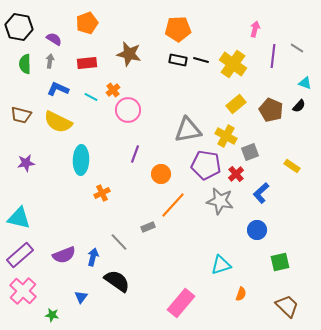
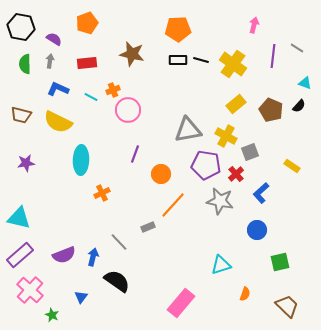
black hexagon at (19, 27): moved 2 px right
pink arrow at (255, 29): moved 1 px left, 4 px up
brown star at (129, 54): moved 3 px right
black rectangle at (178, 60): rotated 12 degrees counterclockwise
orange cross at (113, 90): rotated 16 degrees clockwise
pink cross at (23, 291): moved 7 px right, 1 px up
orange semicircle at (241, 294): moved 4 px right
green star at (52, 315): rotated 16 degrees clockwise
